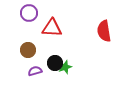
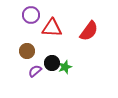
purple circle: moved 2 px right, 2 px down
red semicircle: moved 15 px left; rotated 135 degrees counterclockwise
brown circle: moved 1 px left, 1 px down
black circle: moved 3 px left
purple semicircle: rotated 24 degrees counterclockwise
